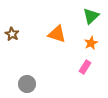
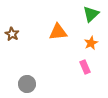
green triangle: moved 2 px up
orange triangle: moved 1 px right, 2 px up; rotated 24 degrees counterclockwise
pink rectangle: rotated 56 degrees counterclockwise
